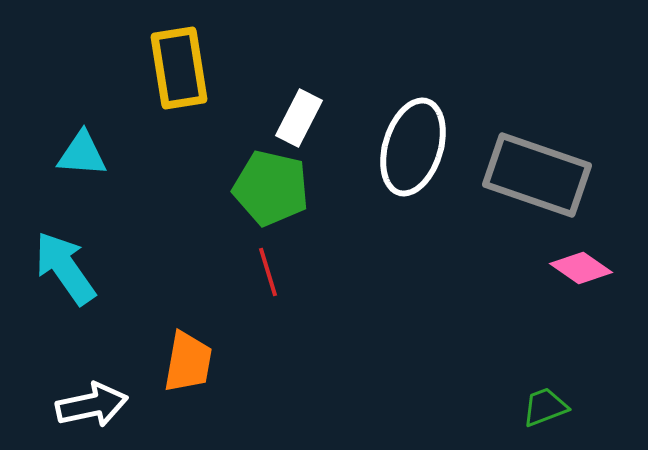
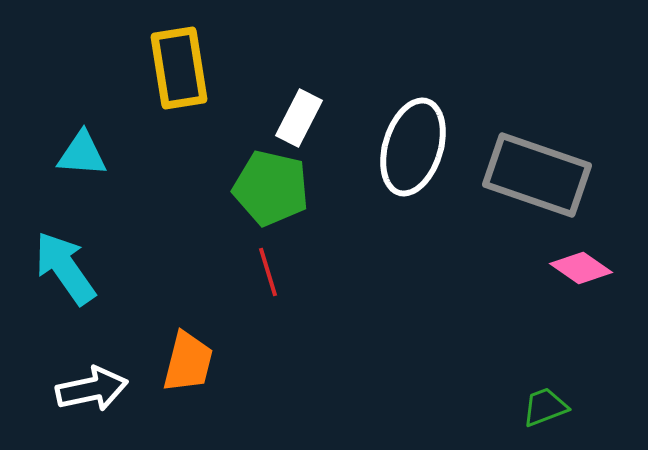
orange trapezoid: rotated 4 degrees clockwise
white arrow: moved 16 px up
